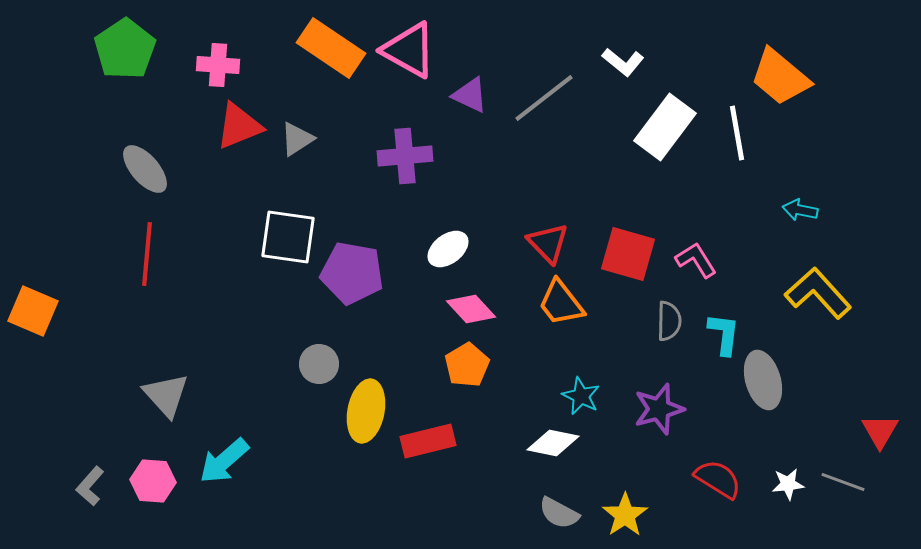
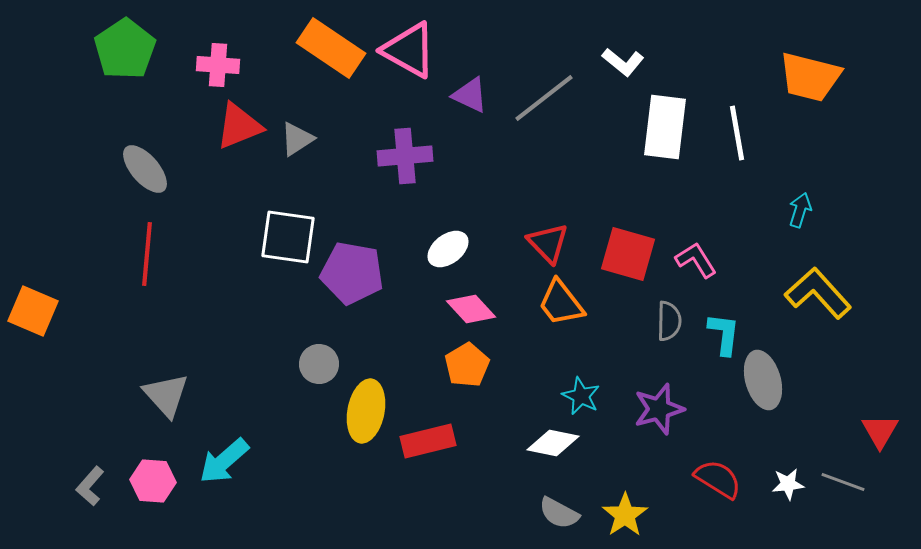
orange trapezoid at (780, 77): moved 30 px right; rotated 26 degrees counterclockwise
white rectangle at (665, 127): rotated 30 degrees counterclockwise
cyan arrow at (800, 210): rotated 96 degrees clockwise
